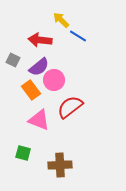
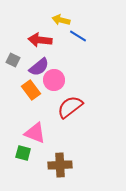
yellow arrow: rotated 30 degrees counterclockwise
pink triangle: moved 4 px left, 13 px down
